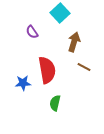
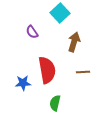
brown line: moved 1 px left, 5 px down; rotated 32 degrees counterclockwise
